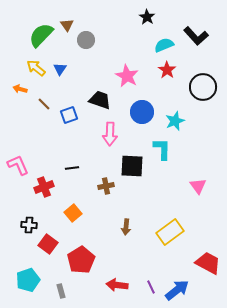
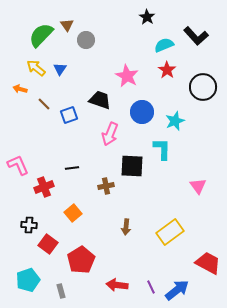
pink arrow: rotated 20 degrees clockwise
